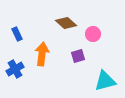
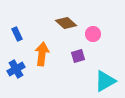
blue cross: moved 1 px right
cyan triangle: rotated 15 degrees counterclockwise
